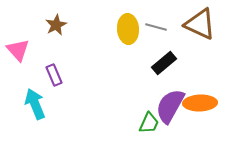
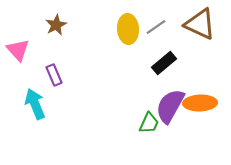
gray line: rotated 50 degrees counterclockwise
